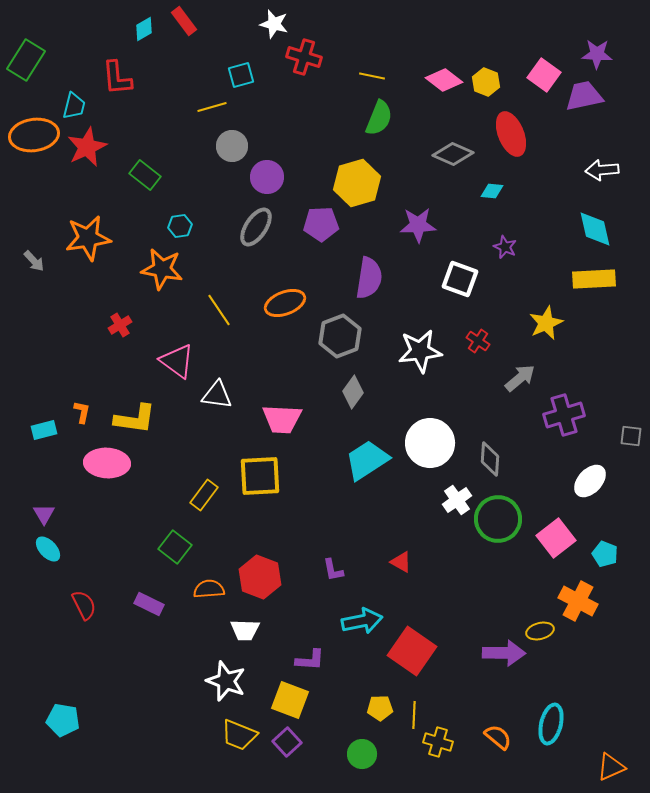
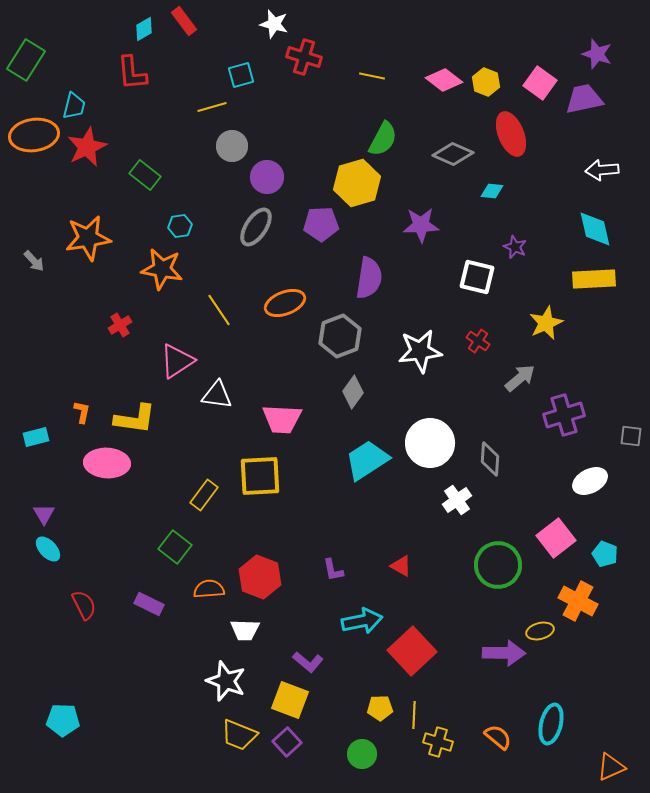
purple star at (597, 54): rotated 16 degrees clockwise
pink square at (544, 75): moved 4 px left, 8 px down
red L-shape at (117, 78): moved 15 px right, 5 px up
purple trapezoid at (584, 96): moved 3 px down
green semicircle at (379, 118): moved 4 px right, 21 px down; rotated 6 degrees clockwise
purple star at (418, 225): moved 3 px right
purple star at (505, 247): moved 10 px right
white square at (460, 279): moved 17 px right, 2 px up; rotated 6 degrees counterclockwise
pink triangle at (177, 361): rotated 51 degrees clockwise
cyan rectangle at (44, 430): moved 8 px left, 7 px down
white ellipse at (590, 481): rotated 20 degrees clockwise
green circle at (498, 519): moved 46 px down
red triangle at (401, 562): moved 4 px down
red square at (412, 651): rotated 12 degrees clockwise
purple L-shape at (310, 660): moved 2 px left, 2 px down; rotated 36 degrees clockwise
cyan pentagon at (63, 720): rotated 8 degrees counterclockwise
